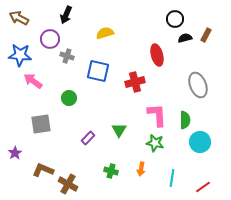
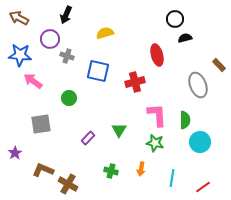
brown rectangle: moved 13 px right, 30 px down; rotated 72 degrees counterclockwise
